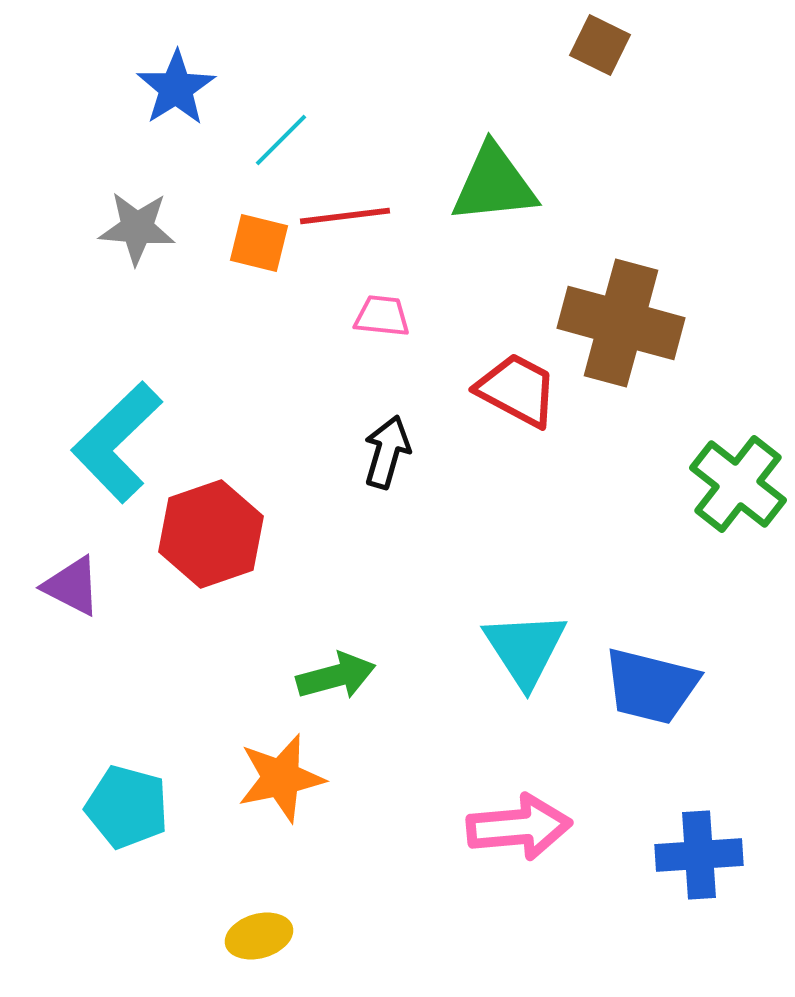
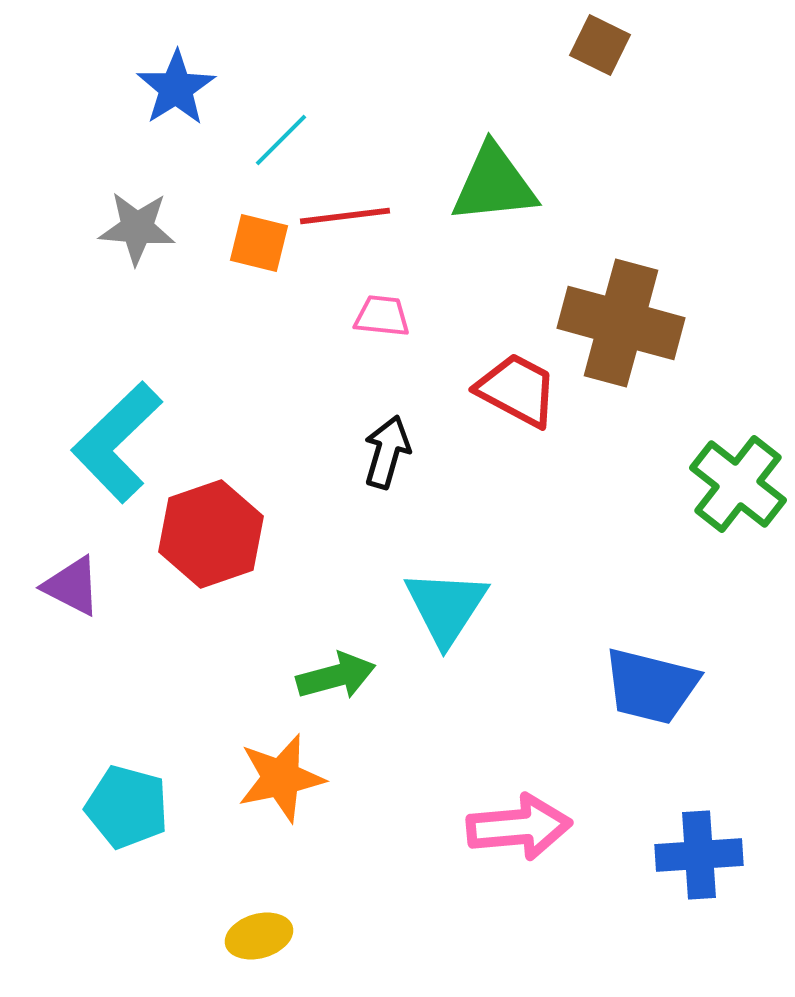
cyan triangle: moved 79 px left, 42 px up; rotated 6 degrees clockwise
